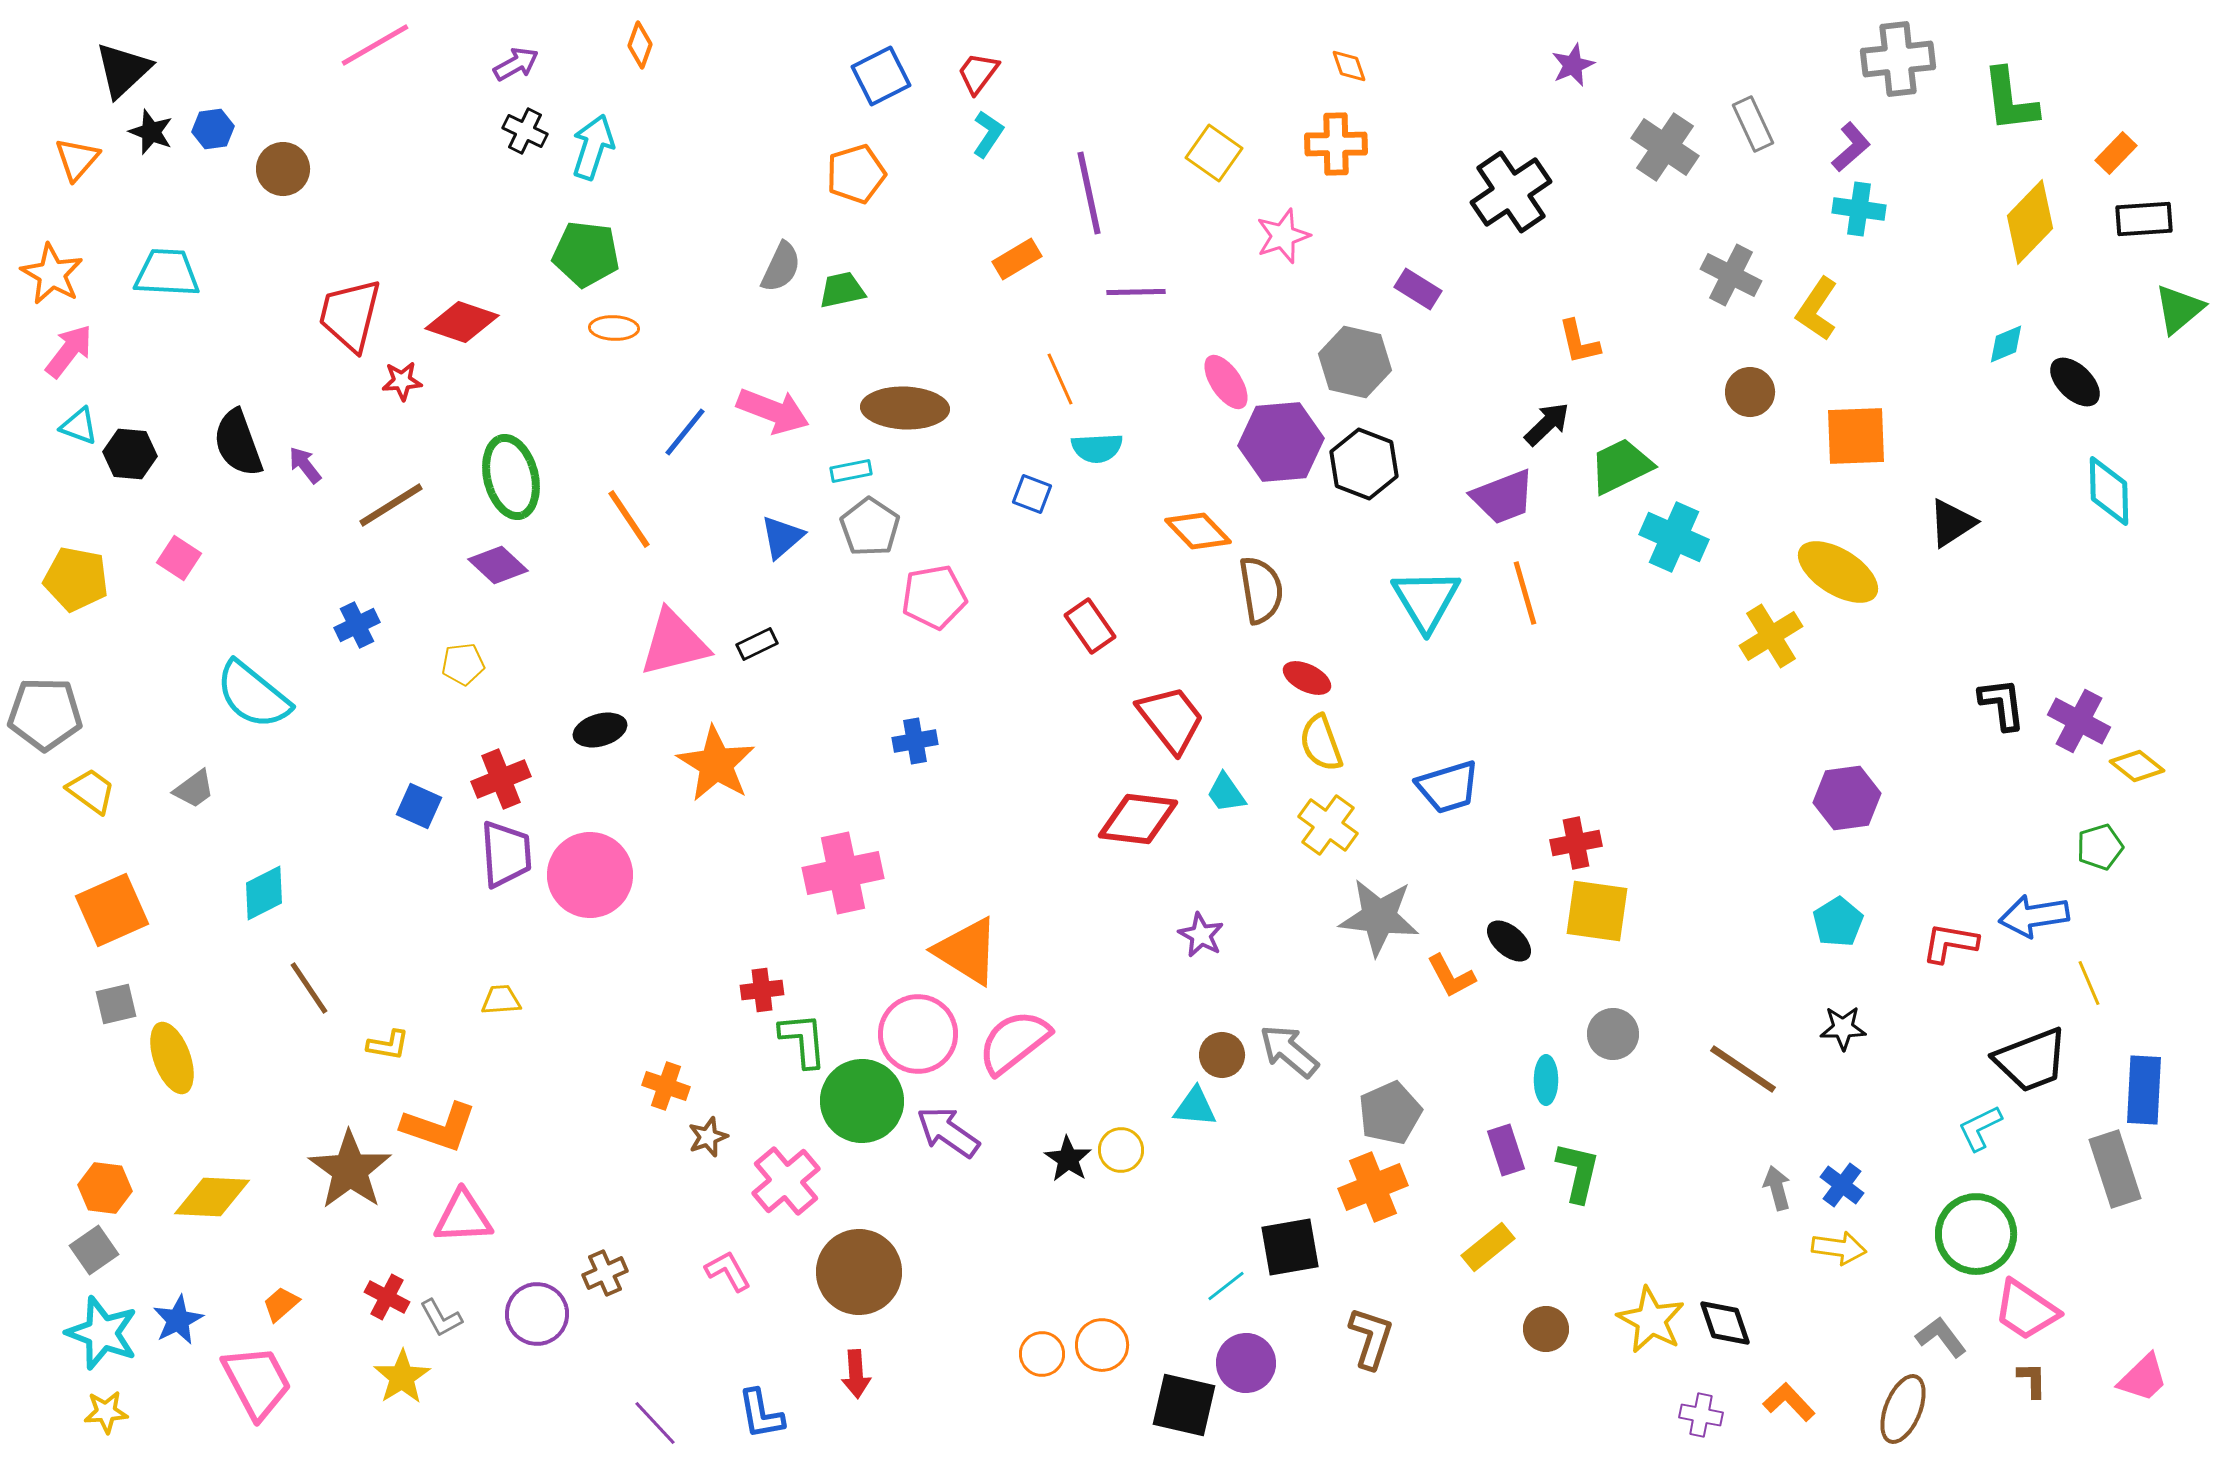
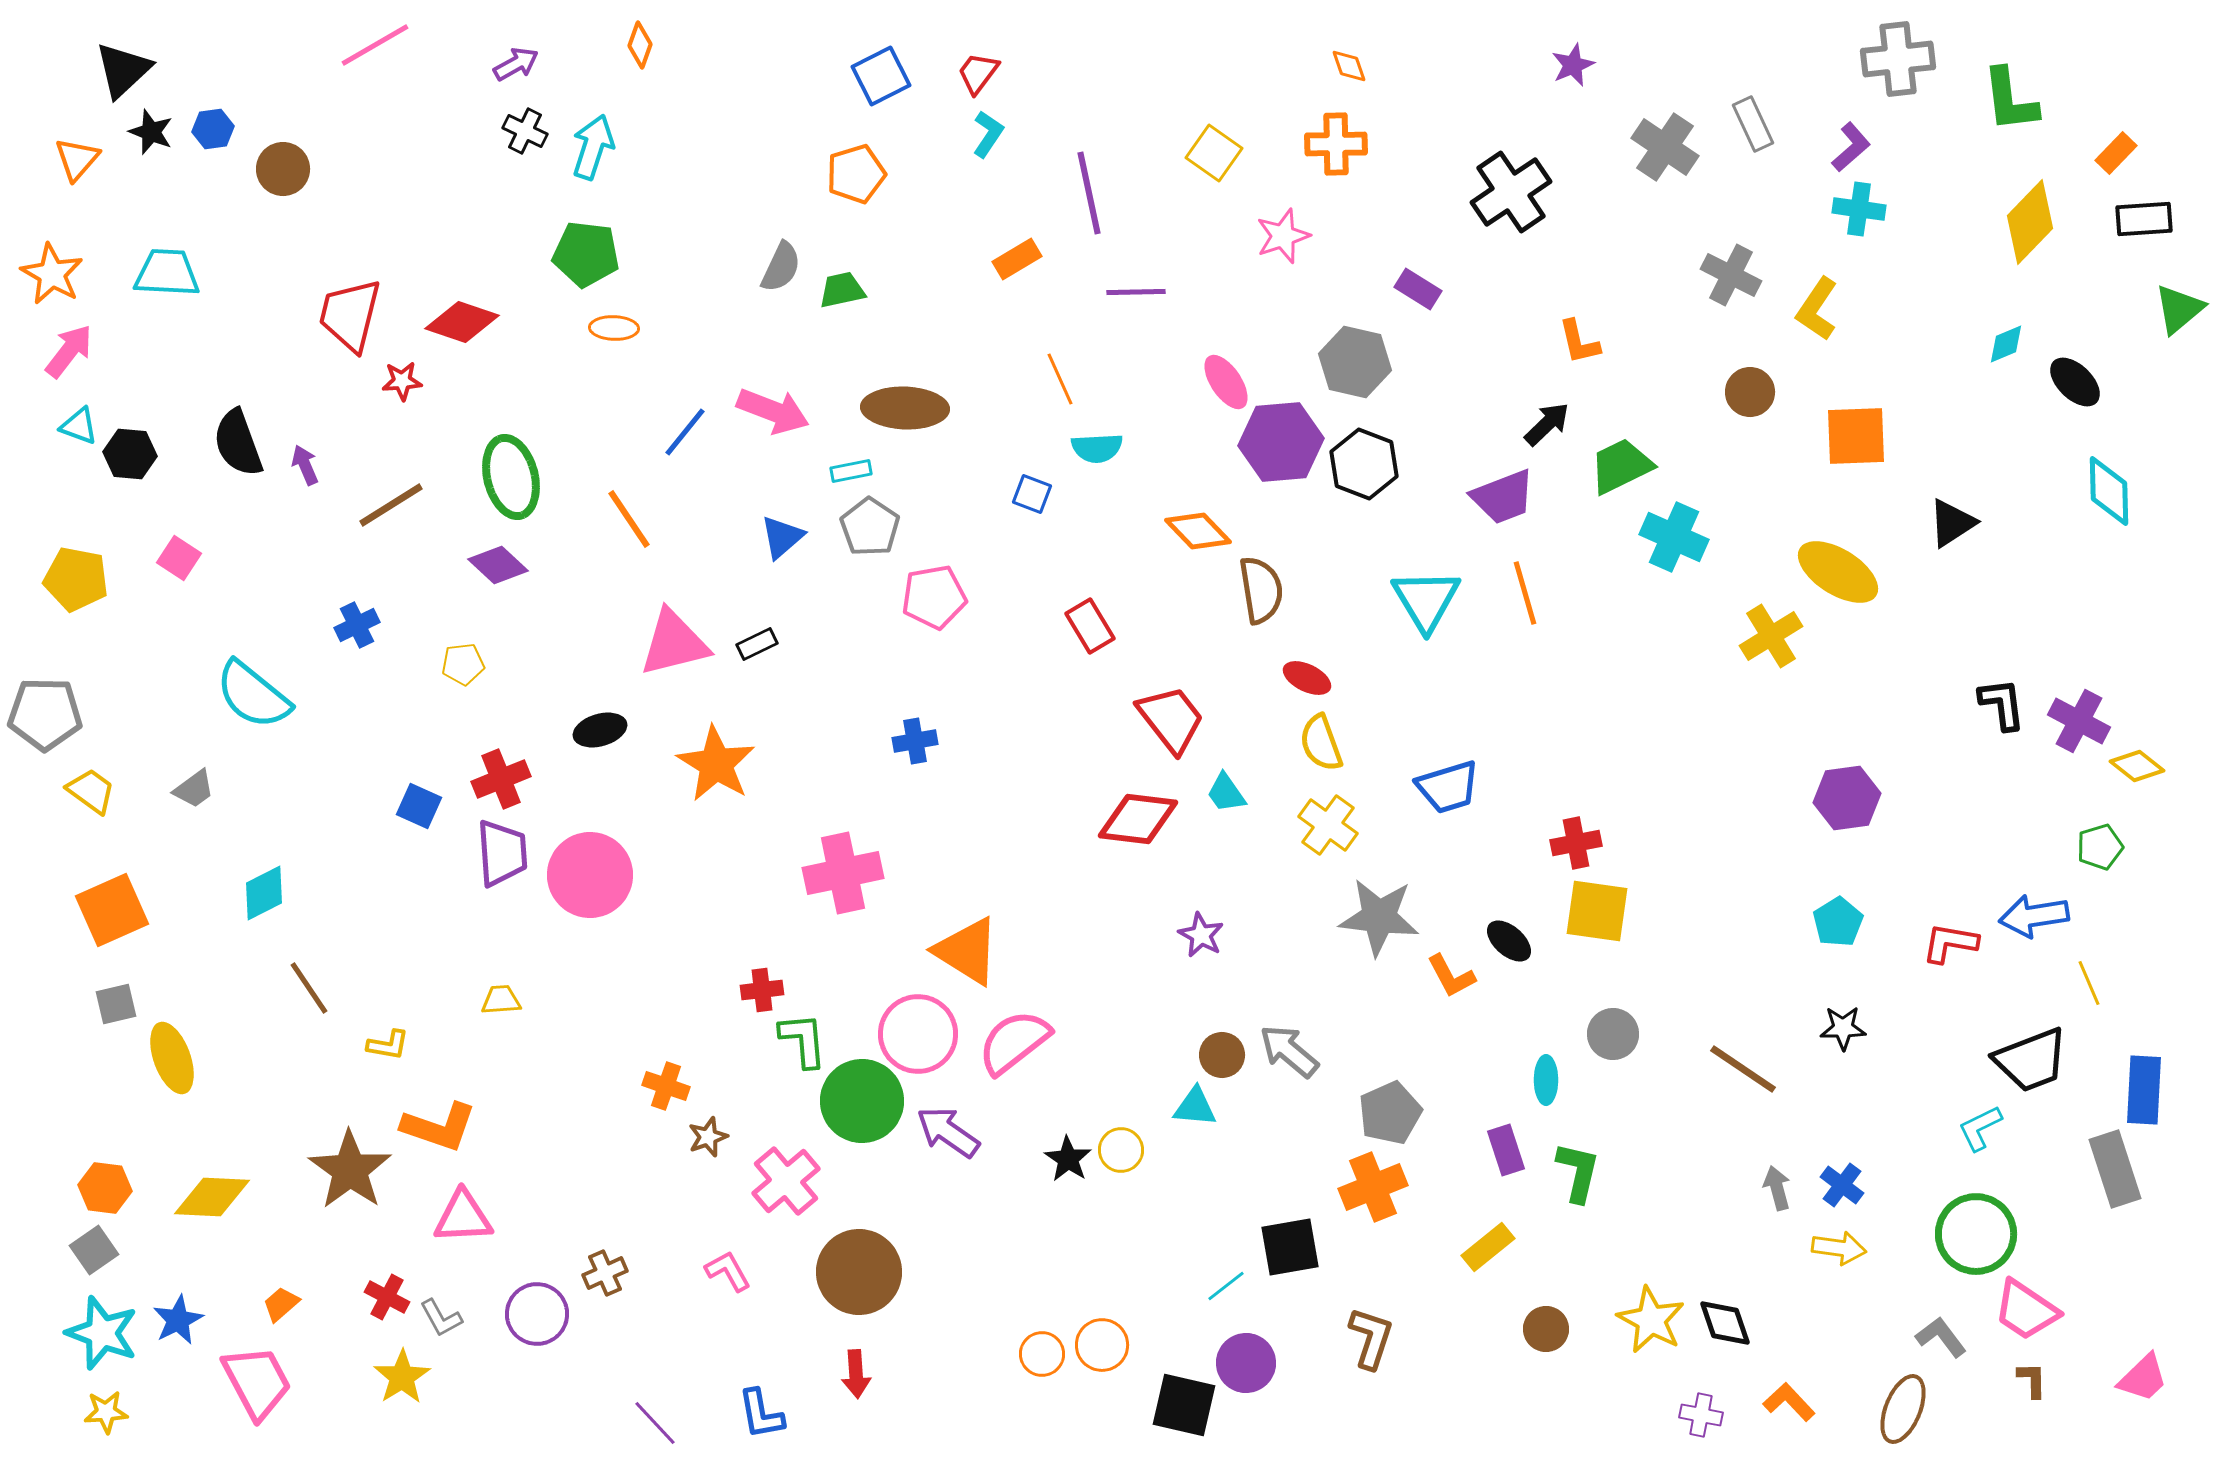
purple arrow at (305, 465): rotated 15 degrees clockwise
red rectangle at (1090, 626): rotated 4 degrees clockwise
purple trapezoid at (506, 854): moved 4 px left, 1 px up
